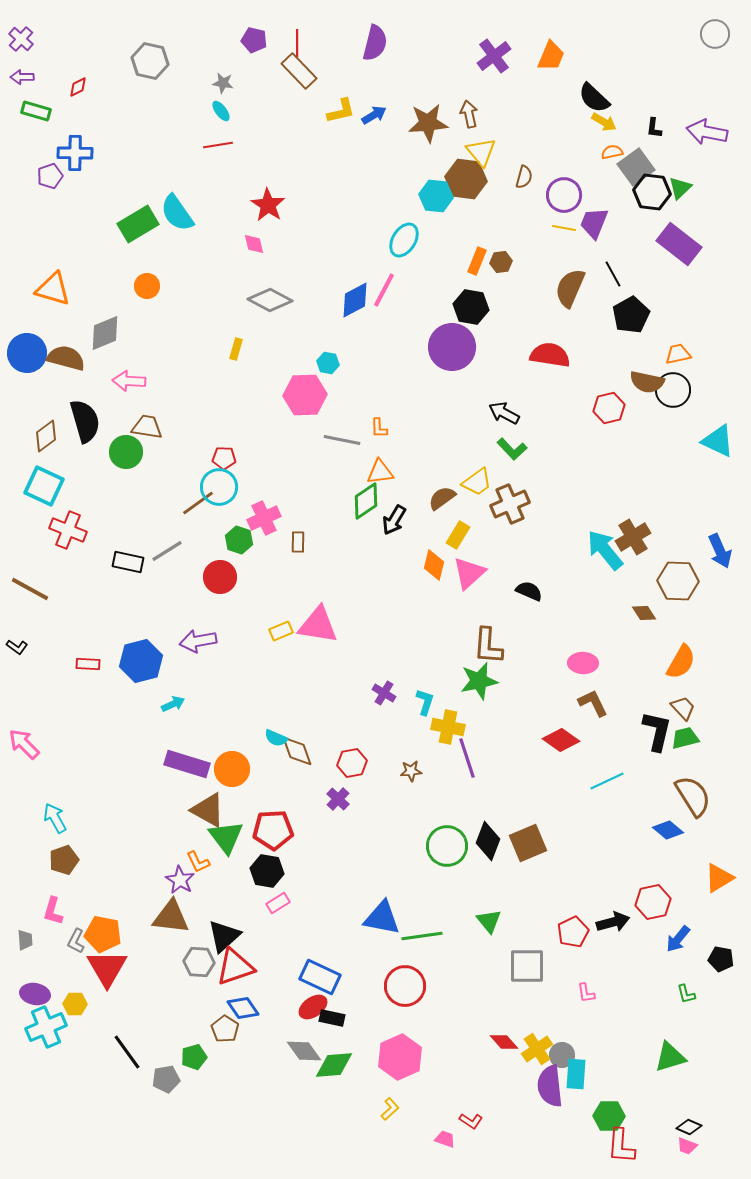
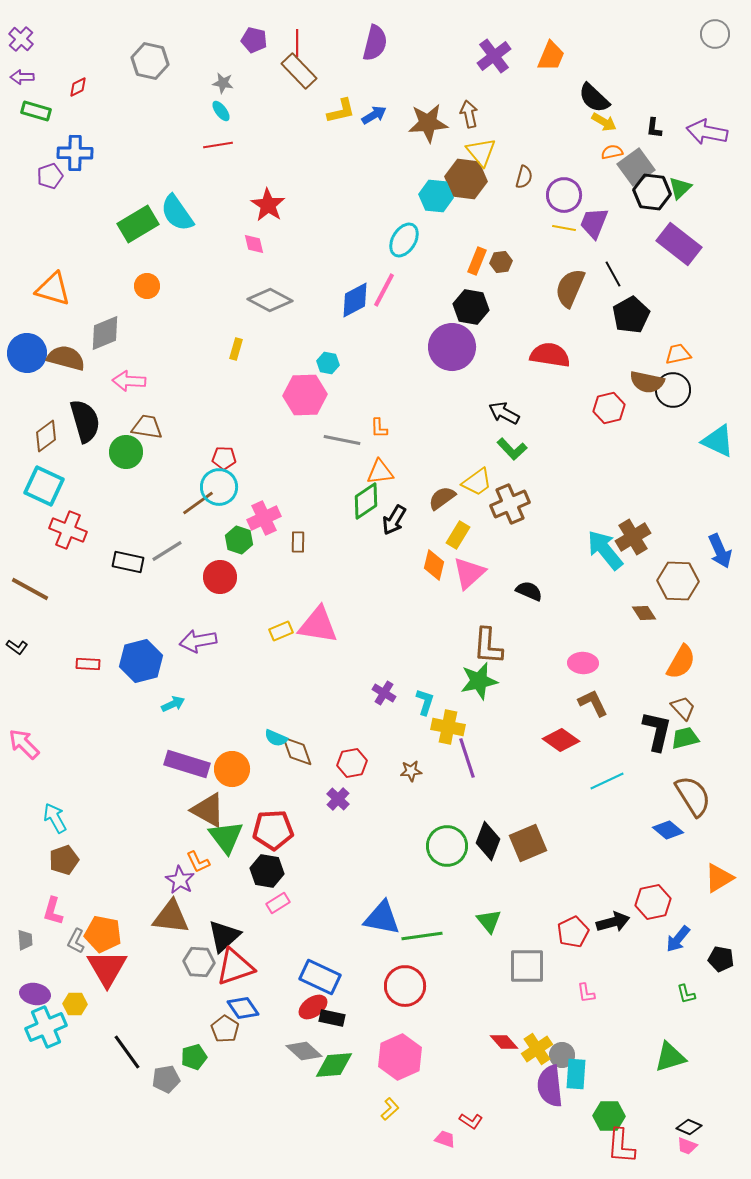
gray diamond at (304, 1051): rotated 12 degrees counterclockwise
